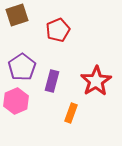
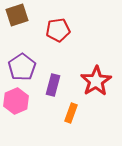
red pentagon: rotated 15 degrees clockwise
purple rectangle: moved 1 px right, 4 px down
